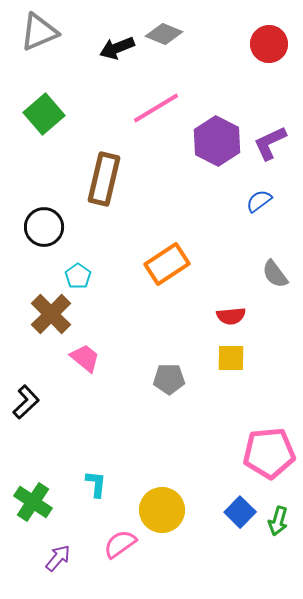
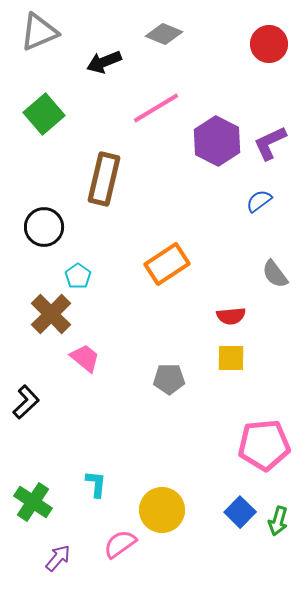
black arrow: moved 13 px left, 14 px down
pink pentagon: moved 5 px left, 8 px up
